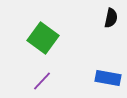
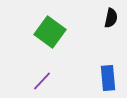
green square: moved 7 px right, 6 px up
blue rectangle: rotated 75 degrees clockwise
